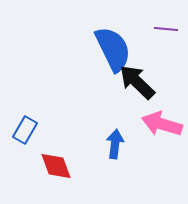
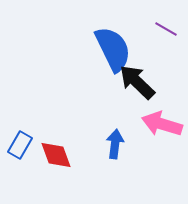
purple line: rotated 25 degrees clockwise
blue rectangle: moved 5 px left, 15 px down
red diamond: moved 11 px up
